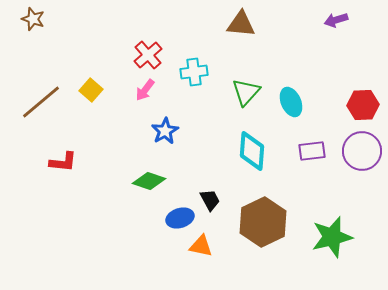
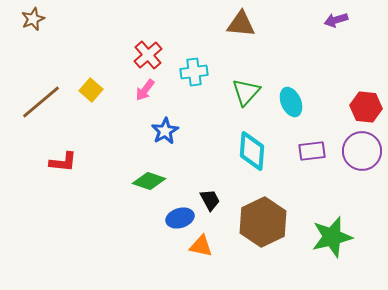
brown star: rotated 30 degrees clockwise
red hexagon: moved 3 px right, 2 px down; rotated 8 degrees clockwise
